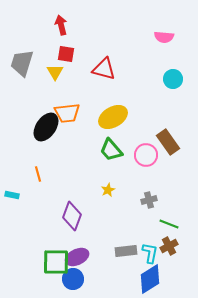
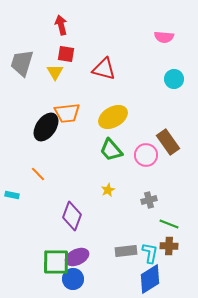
cyan circle: moved 1 px right
orange line: rotated 28 degrees counterclockwise
brown cross: rotated 30 degrees clockwise
